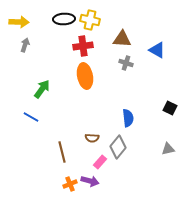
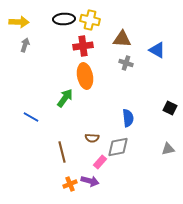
green arrow: moved 23 px right, 9 px down
gray diamond: rotated 40 degrees clockwise
